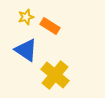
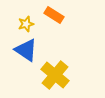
yellow star: moved 7 px down
orange rectangle: moved 4 px right, 11 px up
